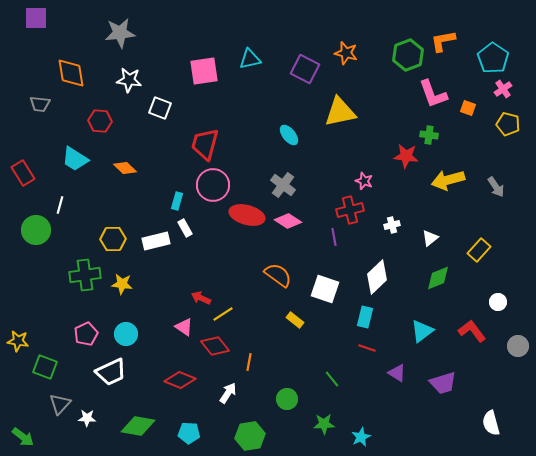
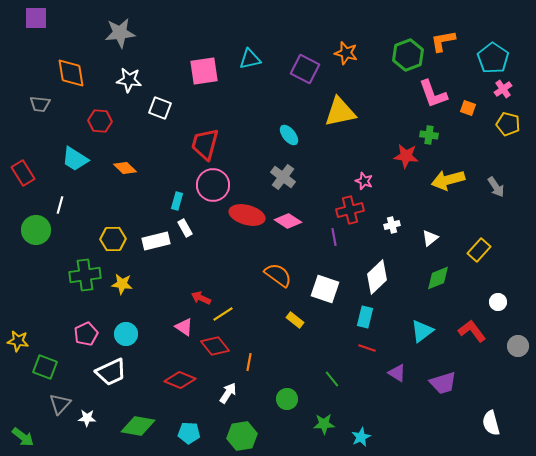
gray cross at (283, 185): moved 8 px up
green hexagon at (250, 436): moved 8 px left
